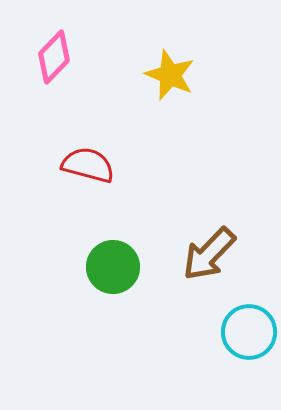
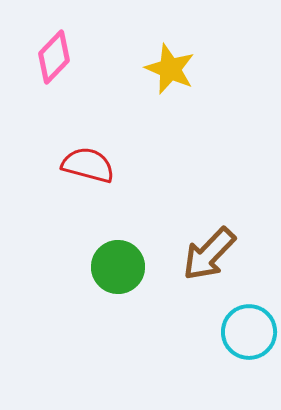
yellow star: moved 6 px up
green circle: moved 5 px right
